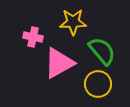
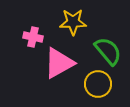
green semicircle: moved 6 px right
